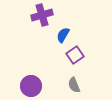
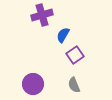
purple circle: moved 2 px right, 2 px up
